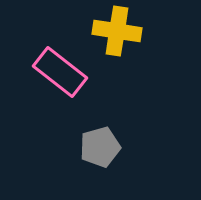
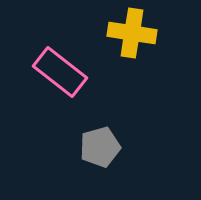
yellow cross: moved 15 px right, 2 px down
